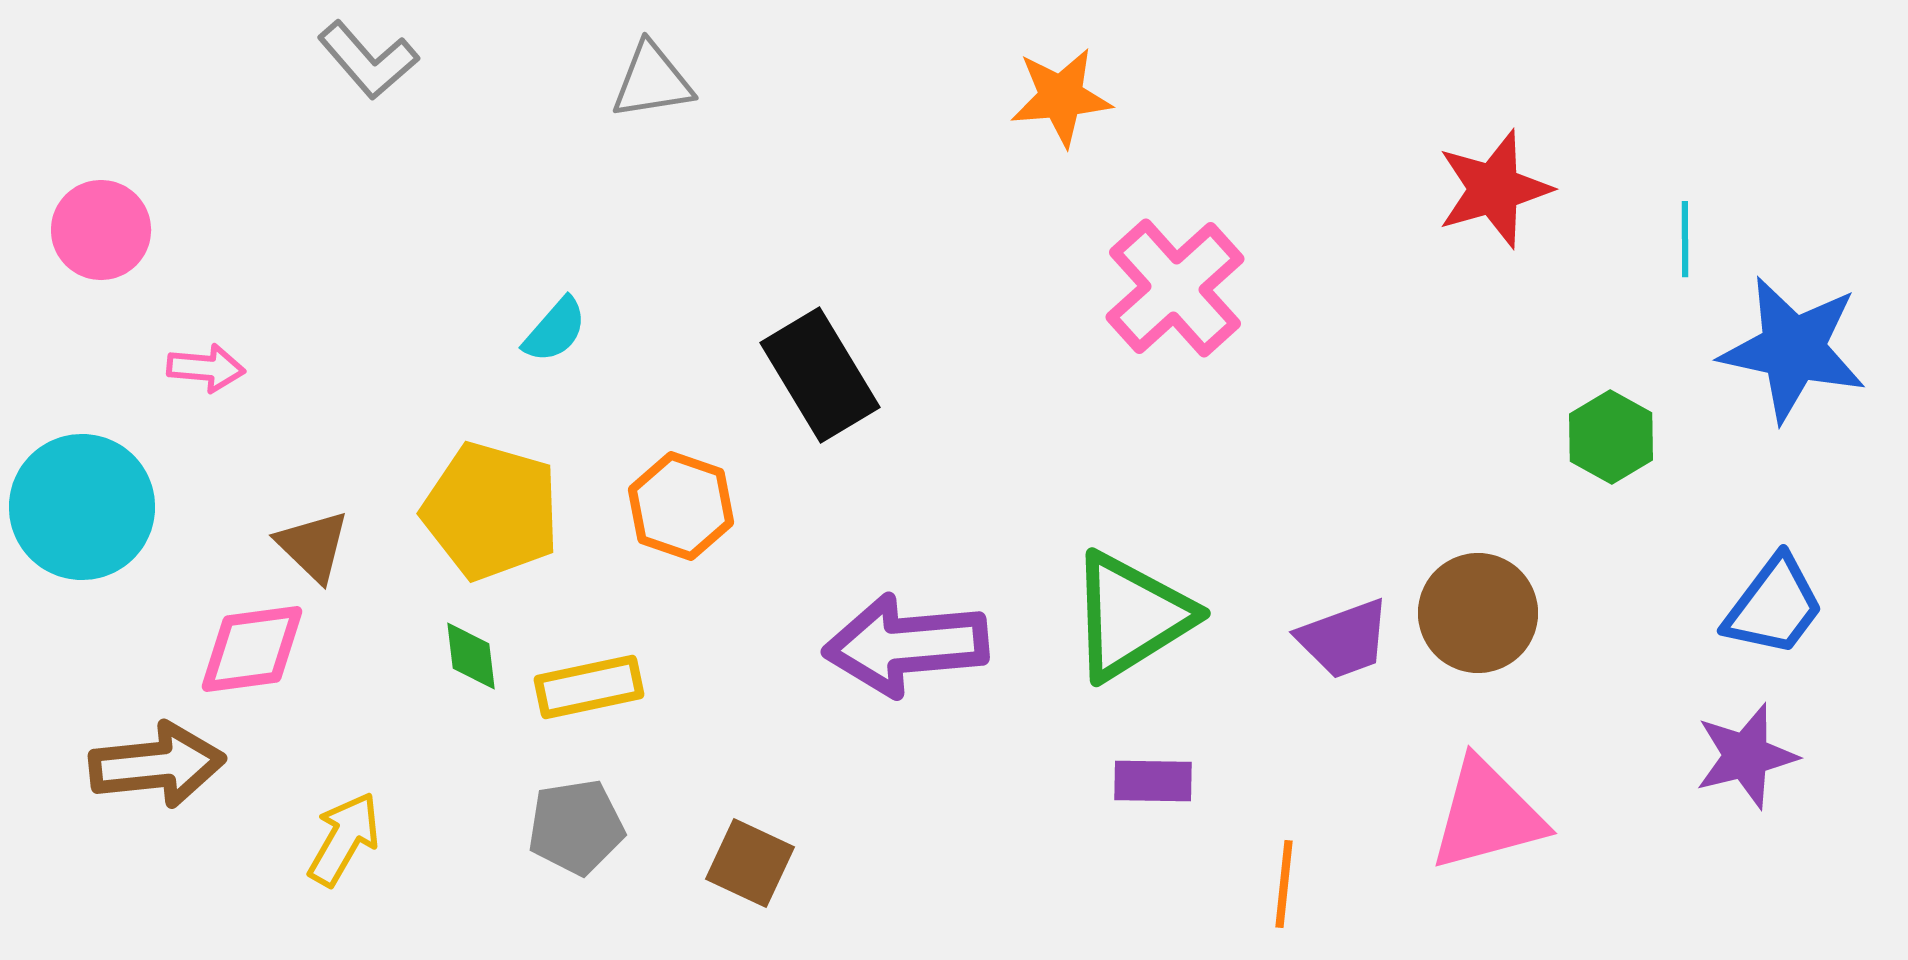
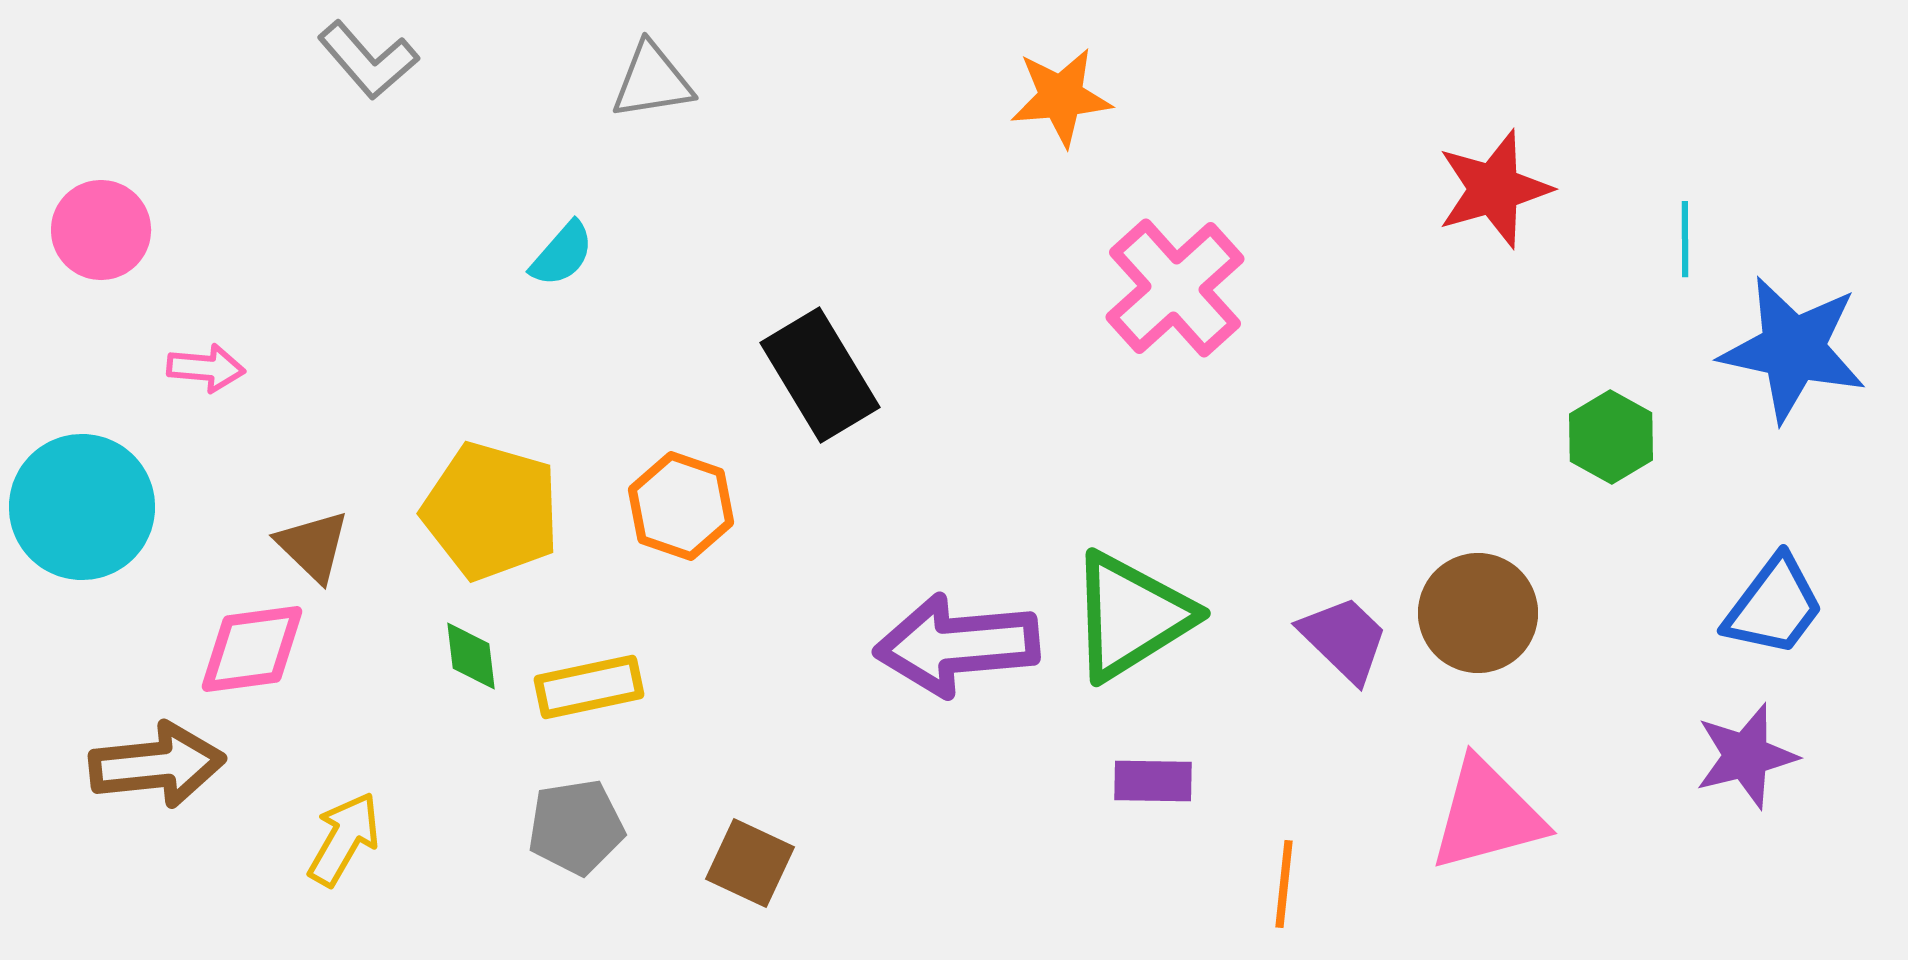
cyan semicircle: moved 7 px right, 76 px up
purple trapezoid: rotated 116 degrees counterclockwise
purple arrow: moved 51 px right
